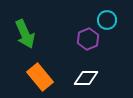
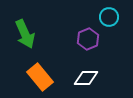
cyan circle: moved 2 px right, 3 px up
